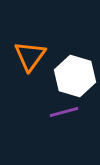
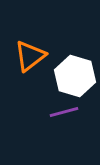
orange triangle: rotated 16 degrees clockwise
